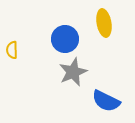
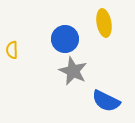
gray star: moved 1 px up; rotated 24 degrees counterclockwise
